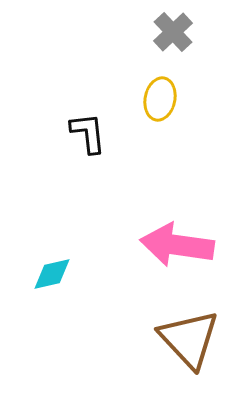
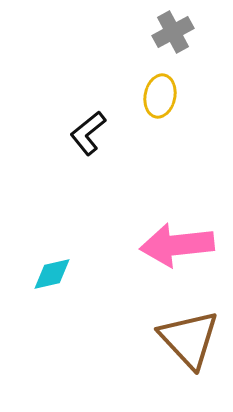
gray cross: rotated 15 degrees clockwise
yellow ellipse: moved 3 px up
black L-shape: rotated 123 degrees counterclockwise
pink arrow: rotated 14 degrees counterclockwise
